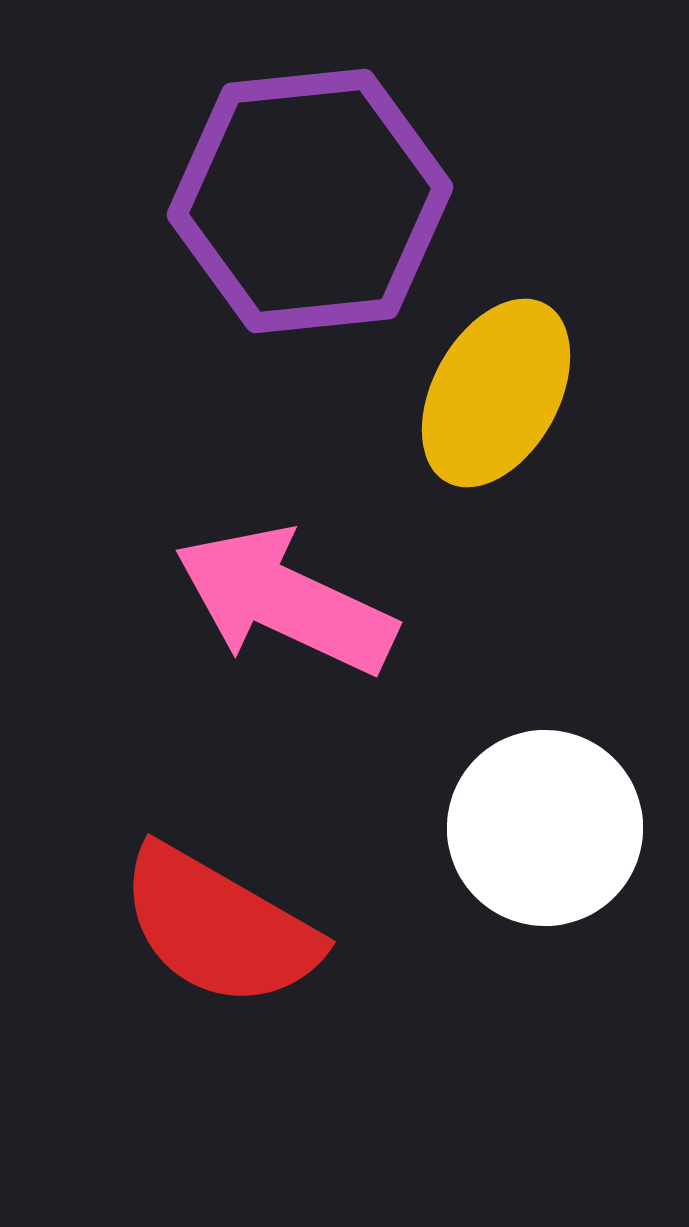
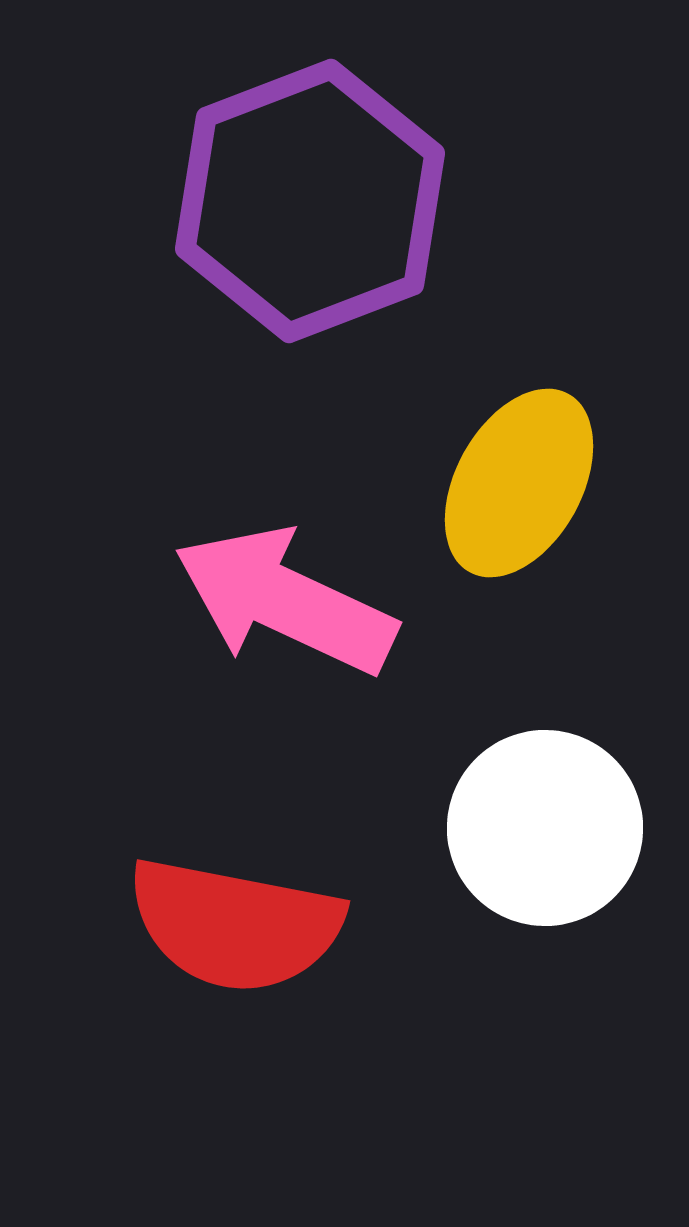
purple hexagon: rotated 15 degrees counterclockwise
yellow ellipse: moved 23 px right, 90 px down
red semicircle: moved 16 px right, 2 px up; rotated 19 degrees counterclockwise
